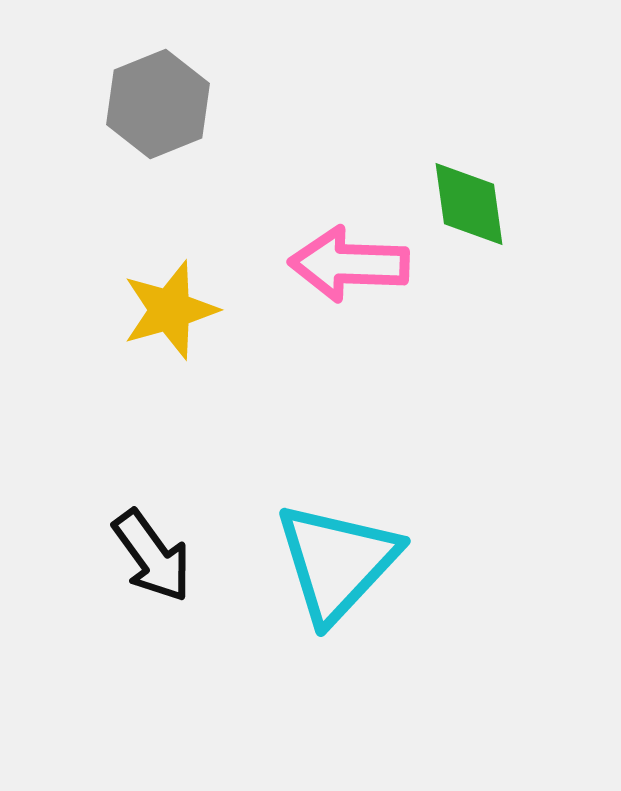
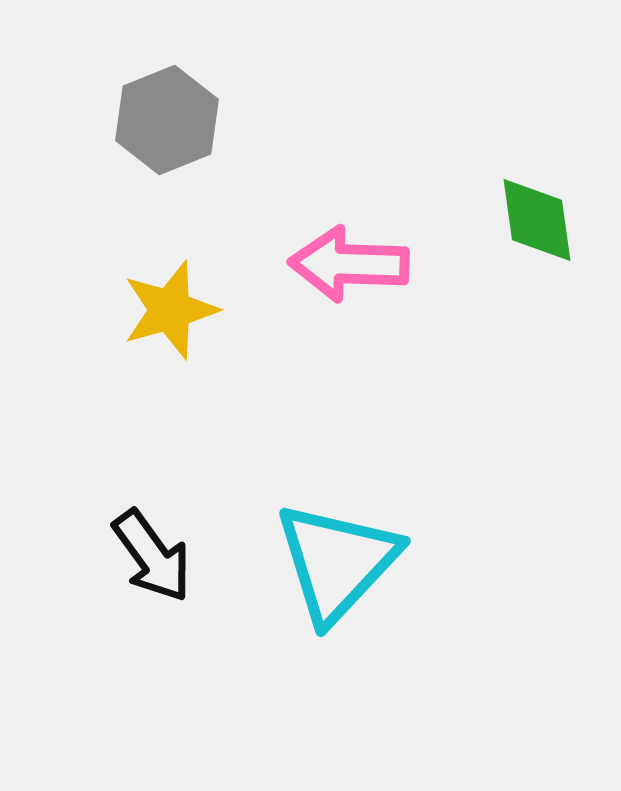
gray hexagon: moved 9 px right, 16 px down
green diamond: moved 68 px right, 16 px down
